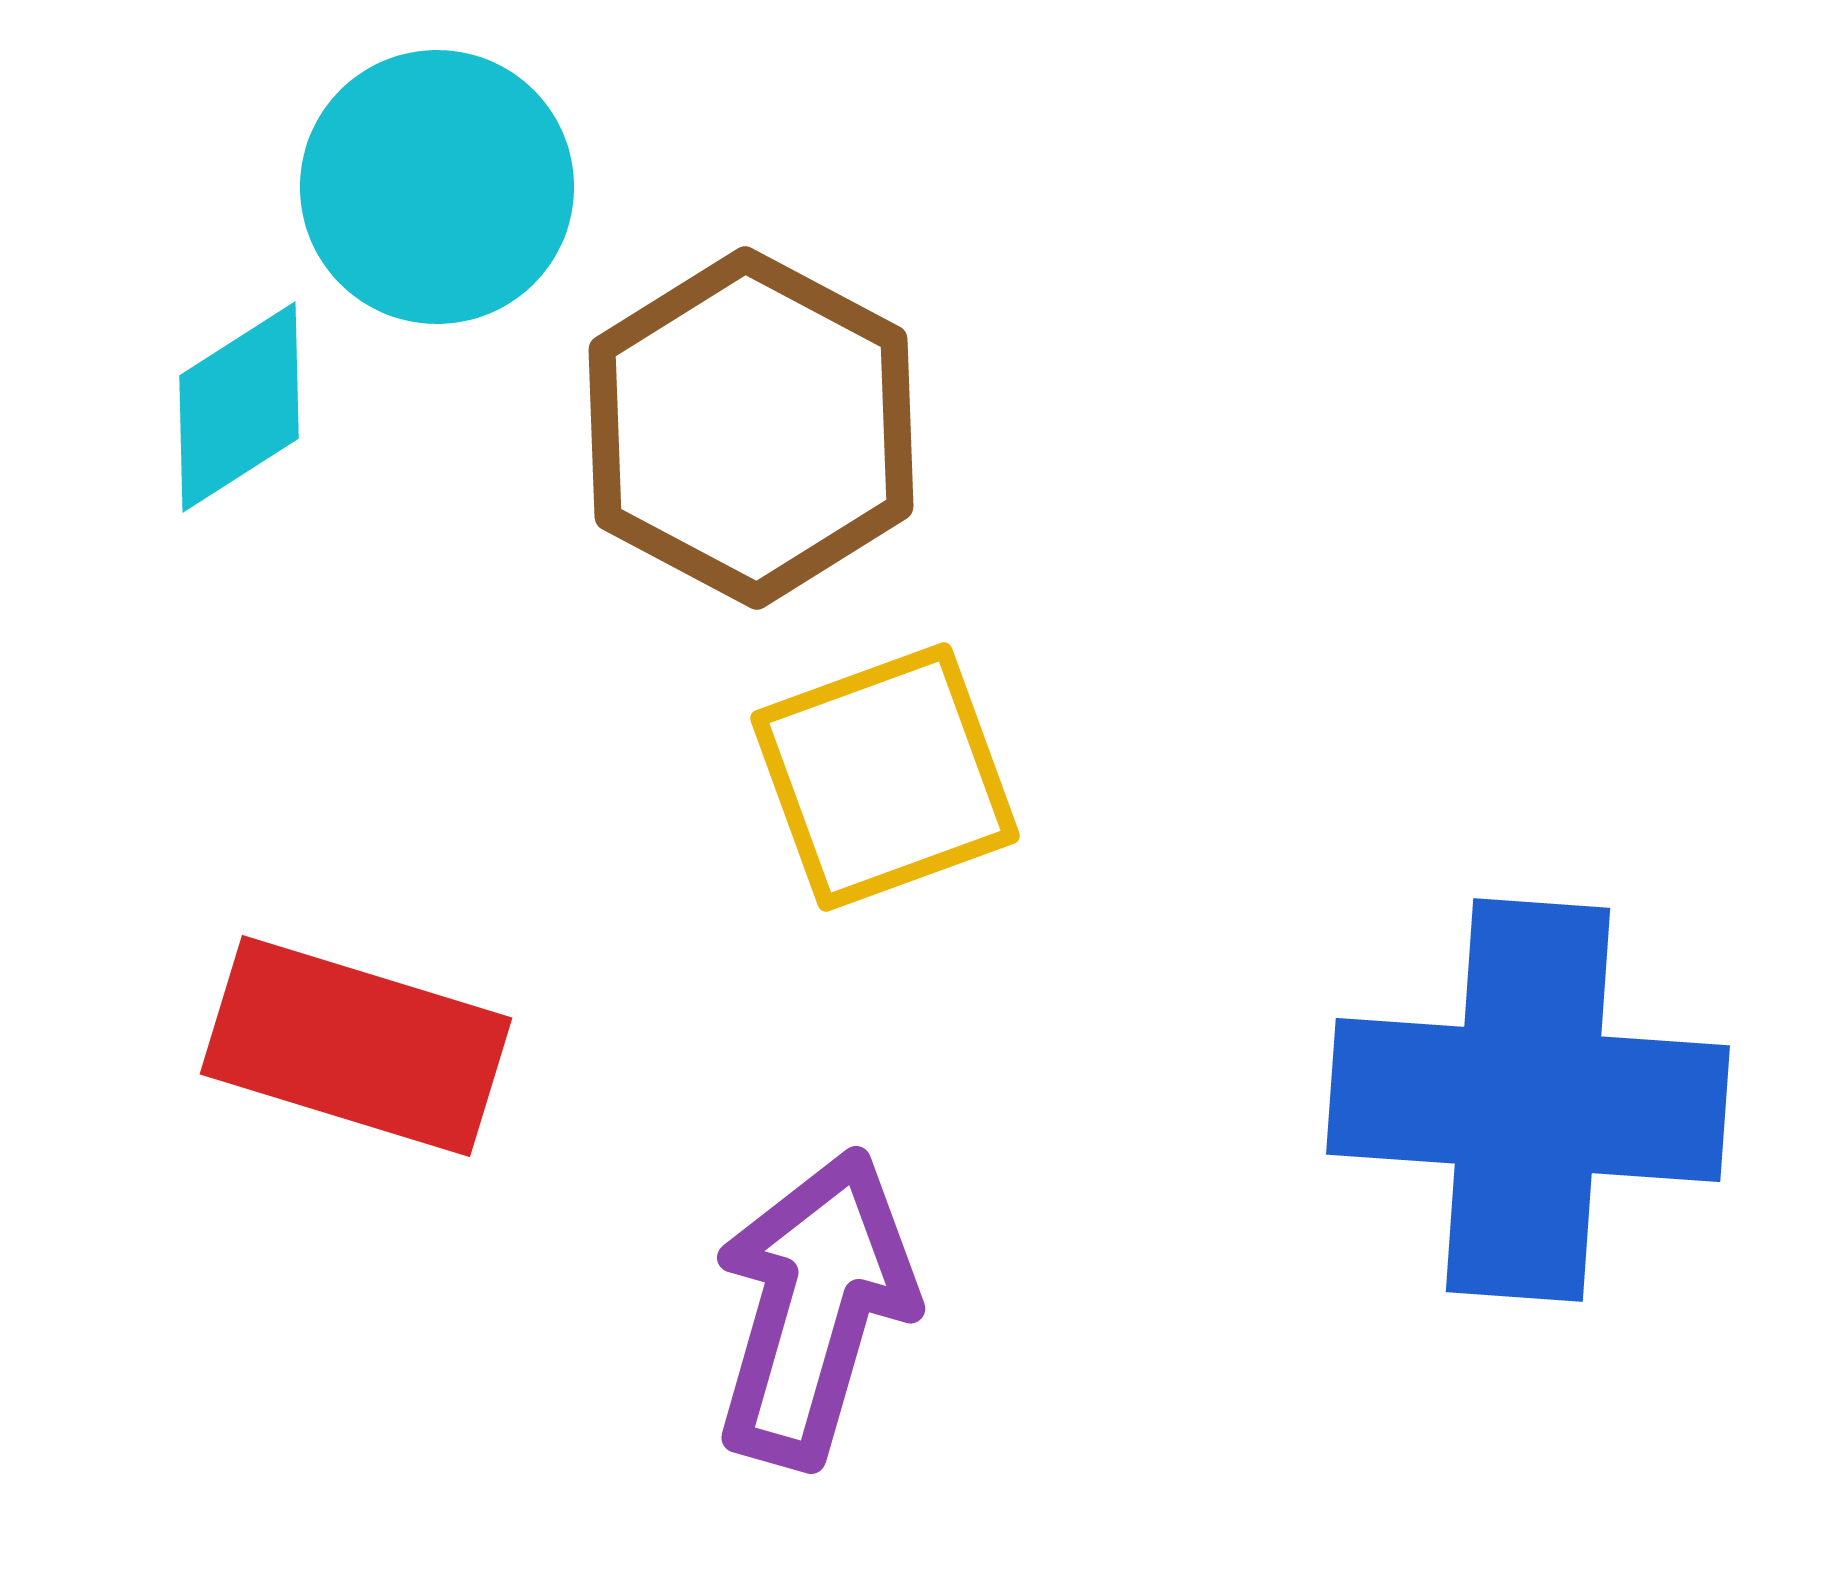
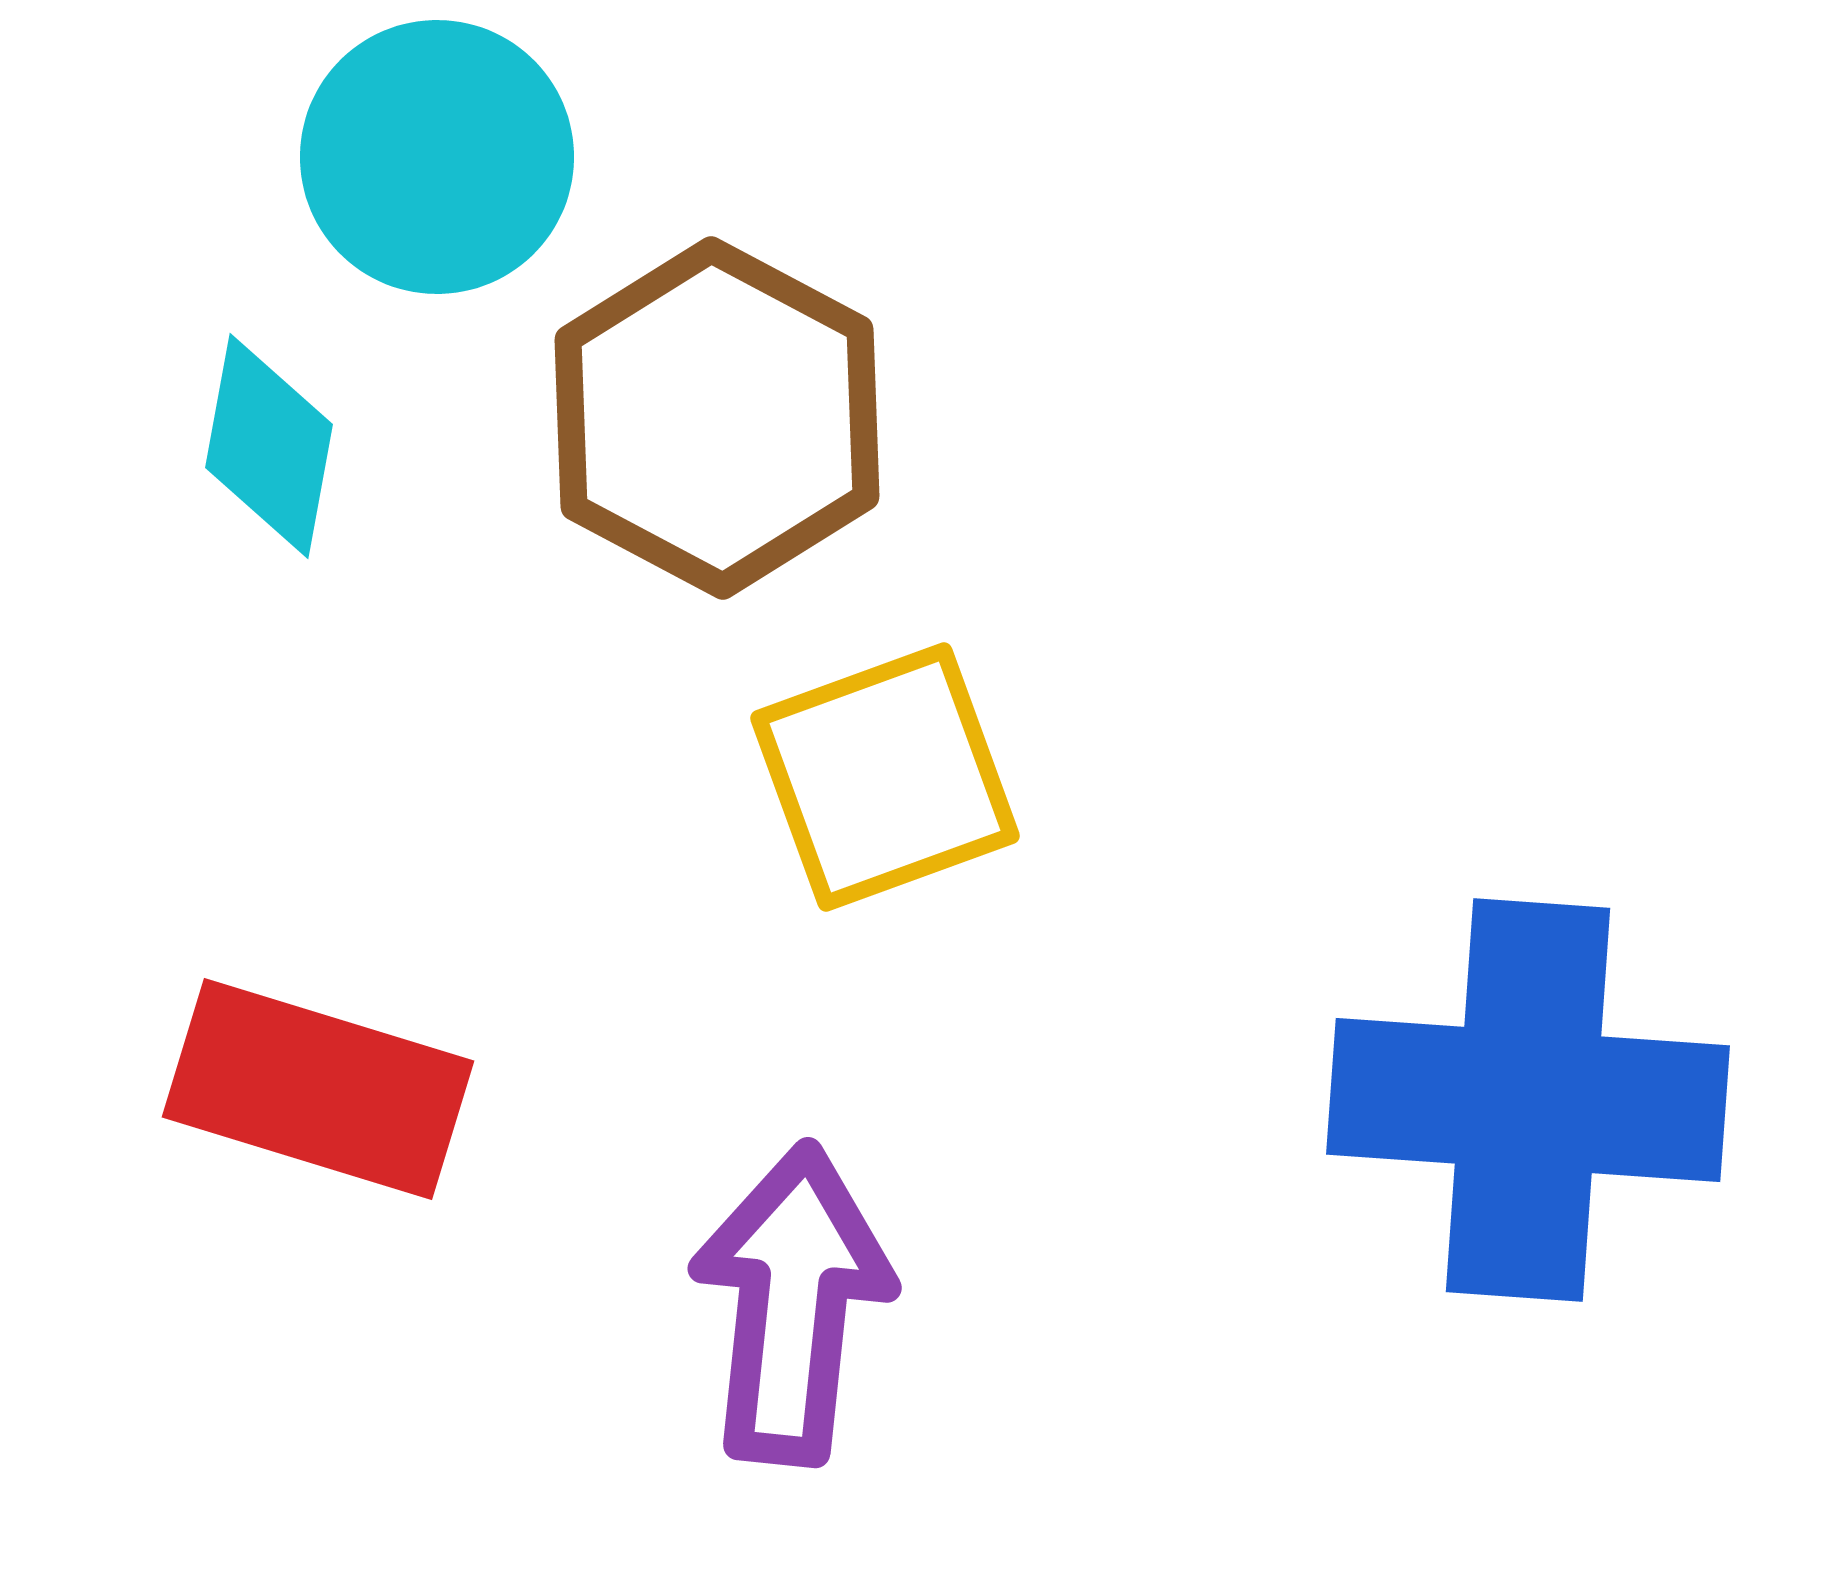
cyan circle: moved 30 px up
cyan diamond: moved 30 px right, 39 px down; rotated 47 degrees counterclockwise
brown hexagon: moved 34 px left, 10 px up
red rectangle: moved 38 px left, 43 px down
purple arrow: moved 22 px left, 4 px up; rotated 10 degrees counterclockwise
